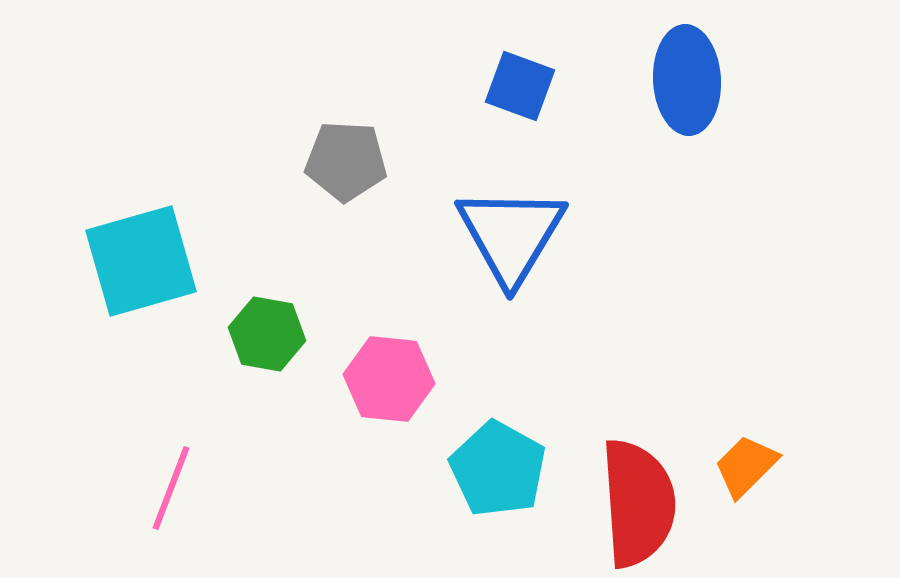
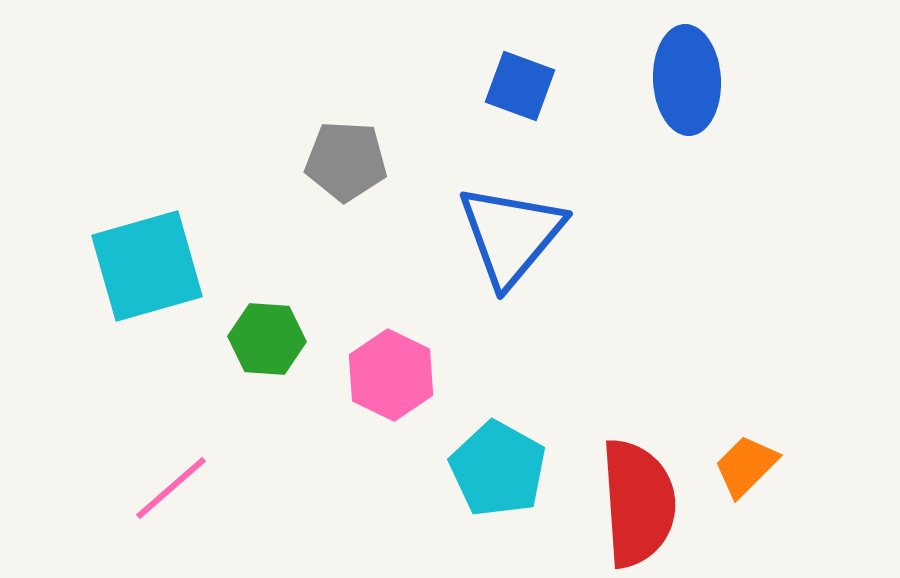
blue triangle: rotated 9 degrees clockwise
cyan square: moved 6 px right, 5 px down
green hexagon: moved 5 px down; rotated 6 degrees counterclockwise
pink hexagon: moved 2 px right, 4 px up; rotated 20 degrees clockwise
pink line: rotated 28 degrees clockwise
